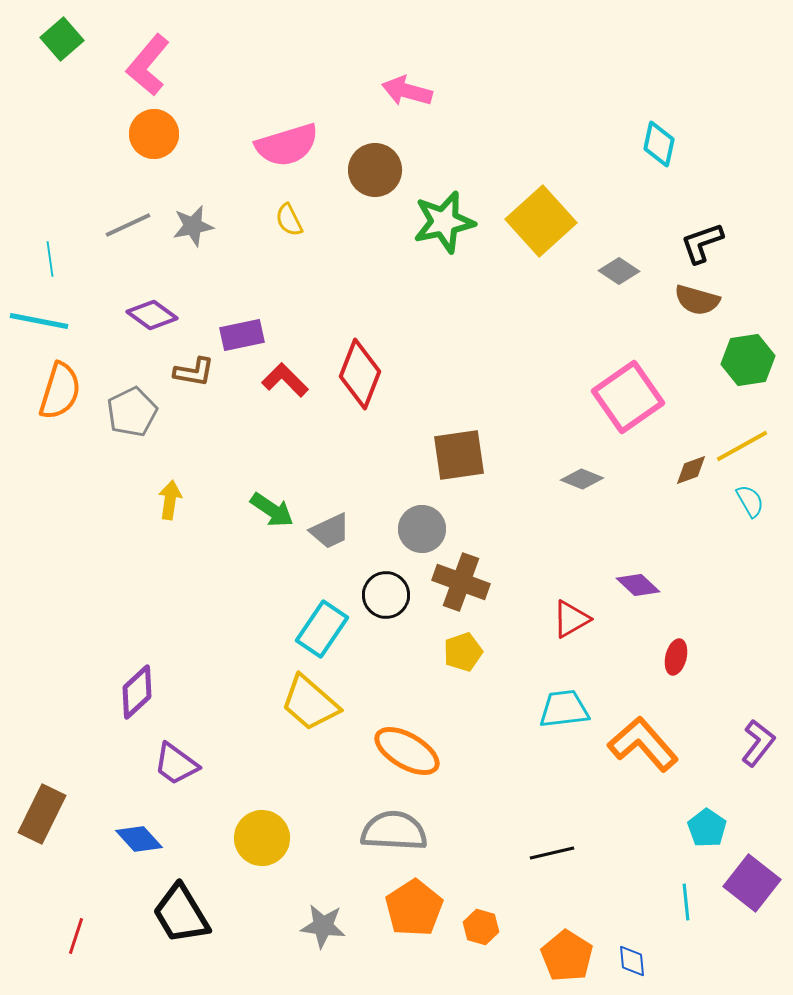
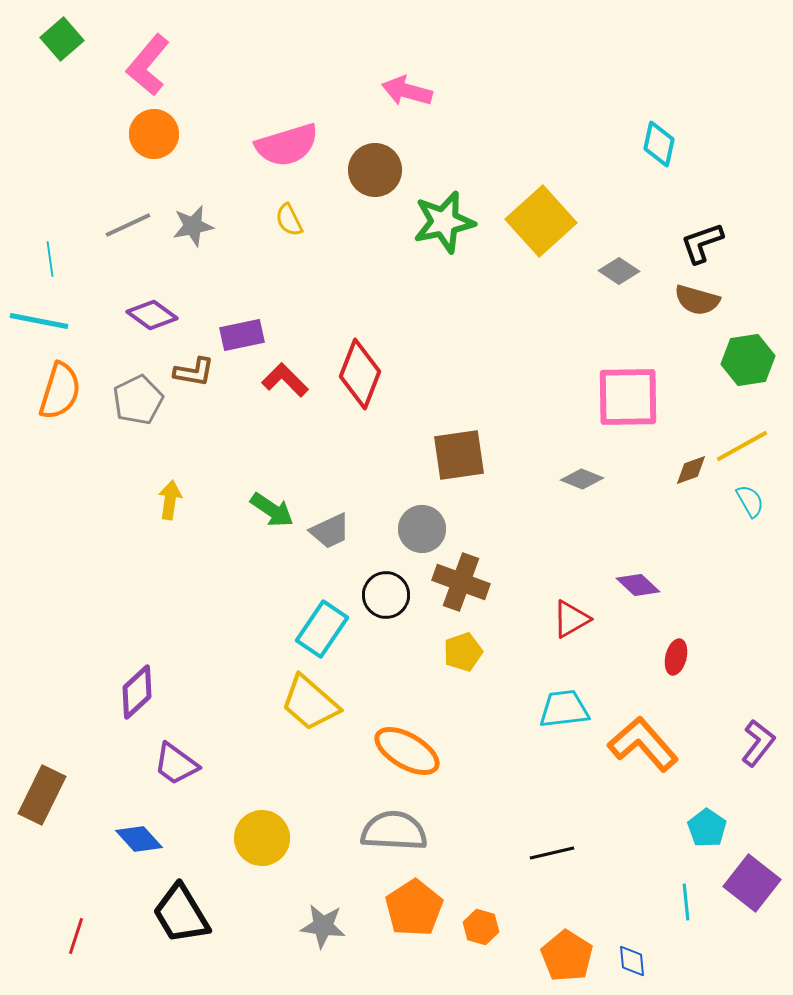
pink square at (628, 397): rotated 34 degrees clockwise
gray pentagon at (132, 412): moved 6 px right, 12 px up
brown rectangle at (42, 814): moved 19 px up
